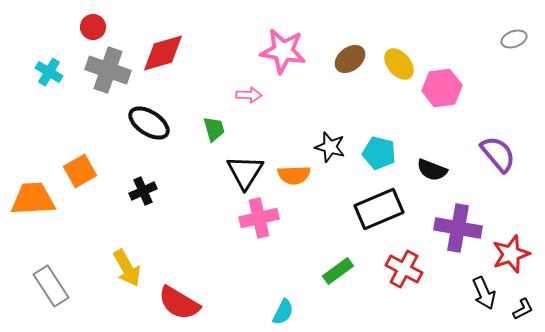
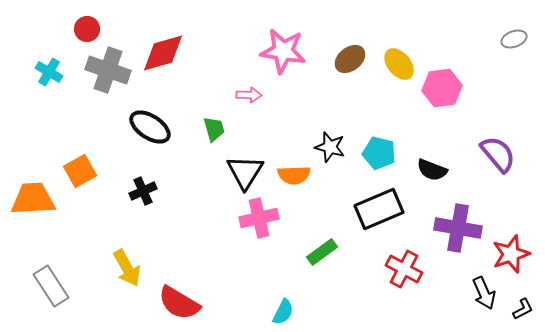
red circle: moved 6 px left, 2 px down
black ellipse: moved 1 px right, 4 px down
green rectangle: moved 16 px left, 19 px up
